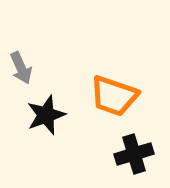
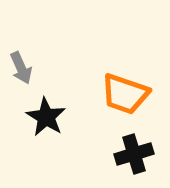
orange trapezoid: moved 11 px right, 2 px up
black star: moved 2 px down; rotated 21 degrees counterclockwise
